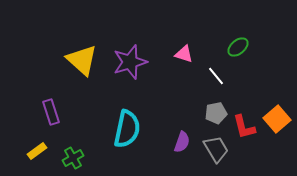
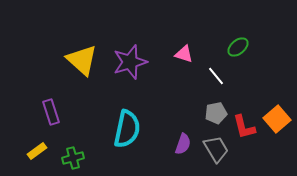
purple semicircle: moved 1 px right, 2 px down
green cross: rotated 15 degrees clockwise
